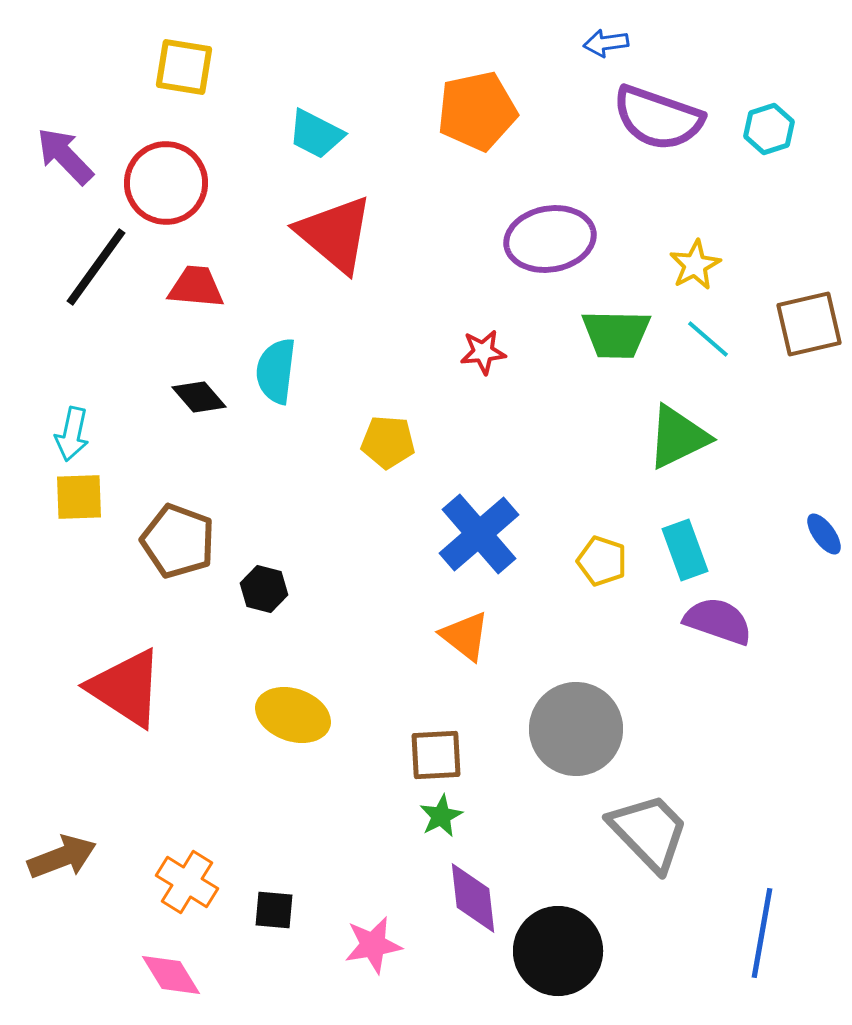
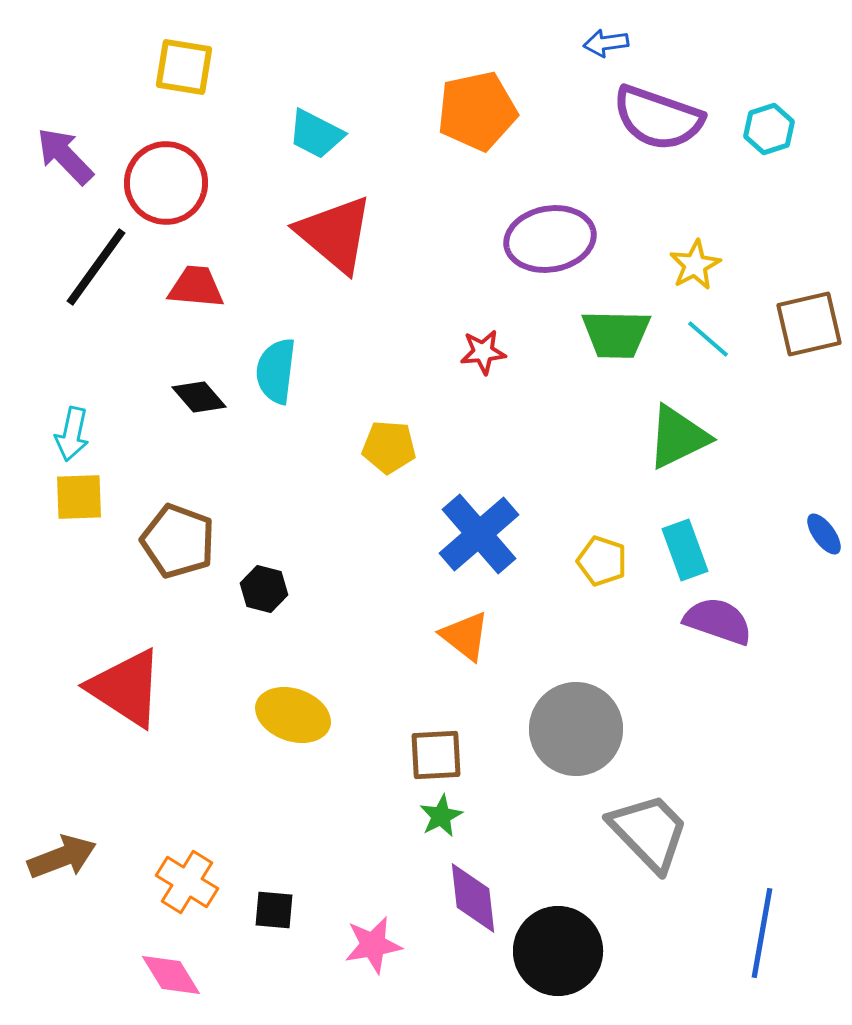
yellow pentagon at (388, 442): moved 1 px right, 5 px down
